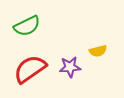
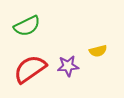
purple star: moved 2 px left, 1 px up
